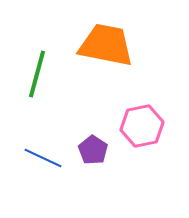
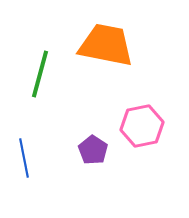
green line: moved 3 px right
blue line: moved 19 px left; rotated 54 degrees clockwise
